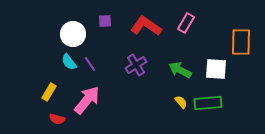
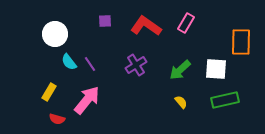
white circle: moved 18 px left
green arrow: rotated 70 degrees counterclockwise
green rectangle: moved 17 px right, 3 px up; rotated 8 degrees counterclockwise
